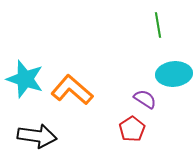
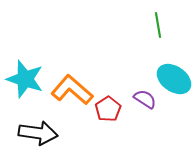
cyan ellipse: moved 5 px down; rotated 40 degrees clockwise
red pentagon: moved 24 px left, 20 px up
black arrow: moved 1 px right, 3 px up
